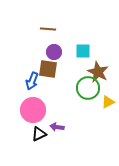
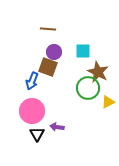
brown square: moved 2 px up; rotated 12 degrees clockwise
pink circle: moved 1 px left, 1 px down
black triangle: moved 2 px left; rotated 35 degrees counterclockwise
